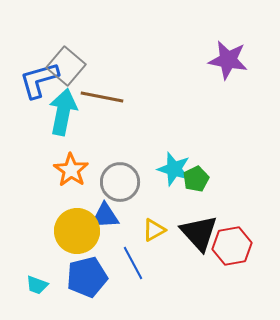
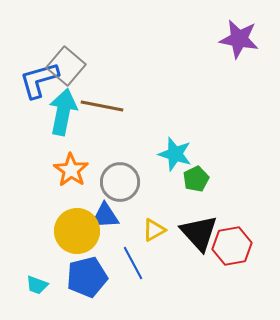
purple star: moved 11 px right, 21 px up
brown line: moved 9 px down
cyan star: moved 1 px right, 15 px up
